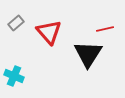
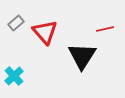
red triangle: moved 4 px left
black triangle: moved 6 px left, 2 px down
cyan cross: rotated 24 degrees clockwise
